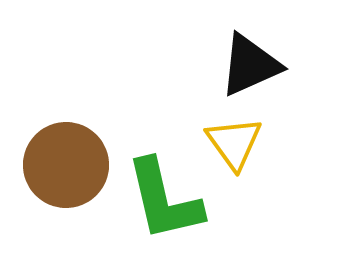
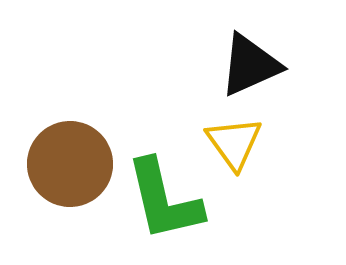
brown circle: moved 4 px right, 1 px up
